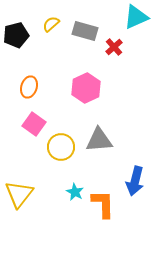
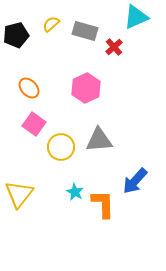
orange ellipse: moved 1 px down; rotated 60 degrees counterclockwise
blue arrow: rotated 28 degrees clockwise
